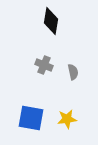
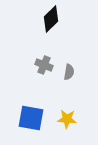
black diamond: moved 2 px up; rotated 36 degrees clockwise
gray semicircle: moved 4 px left; rotated 21 degrees clockwise
yellow star: rotated 12 degrees clockwise
